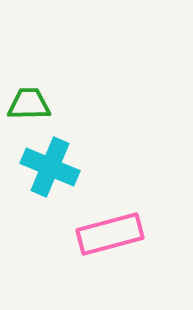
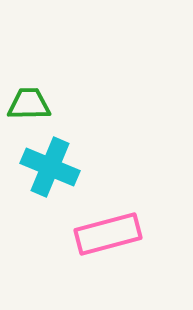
pink rectangle: moved 2 px left
